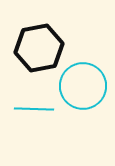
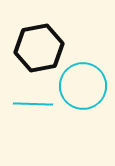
cyan line: moved 1 px left, 5 px up
